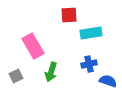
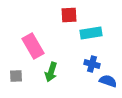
blue cross: moved 3 px right; rotated 28 degrees clockwise
gray square: rotated 24 degrees clockwise
